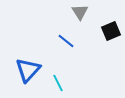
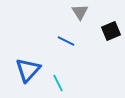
blue line: rotated 12 degrees counterclockwise
